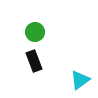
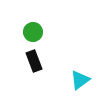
green circle: moved 2 px left
